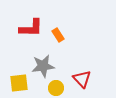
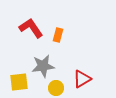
red L-shape: rotated 125 degrees counterclockwise
orange rectangle: rotated 48 degrees clockwise
red triangle: rotated 42 degrees clockwise
yellow square: moved 1 px up
